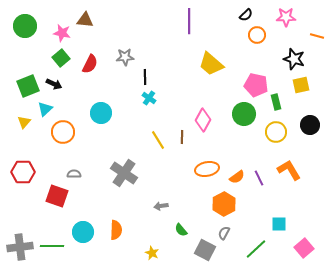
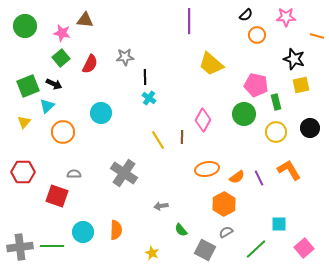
cyan triangle at (45, 109): moved 2 px right, 3 px up
black circle at (310, 125): moved 3 px down
gray semicircle at (224, 233): moved 2 px right, 1 px up; rotated 32 degrees clockwise
